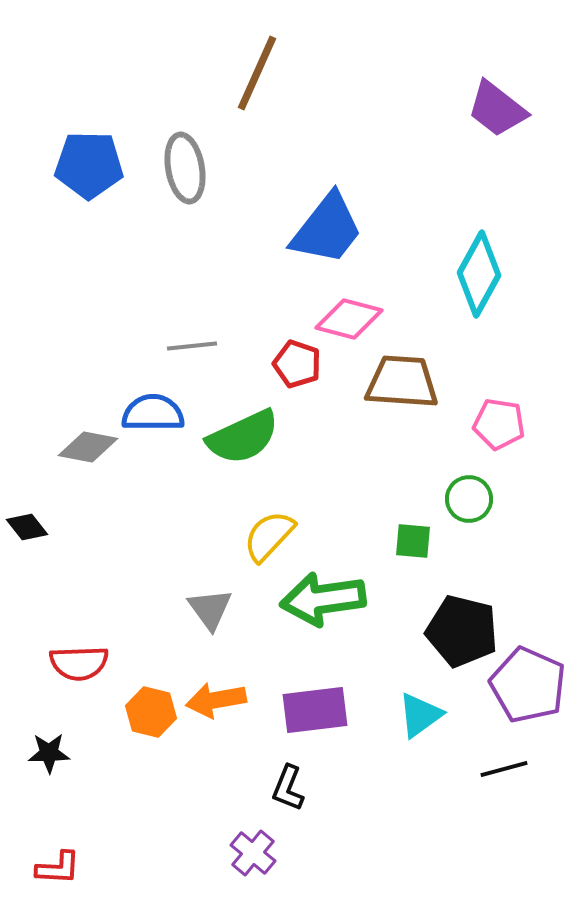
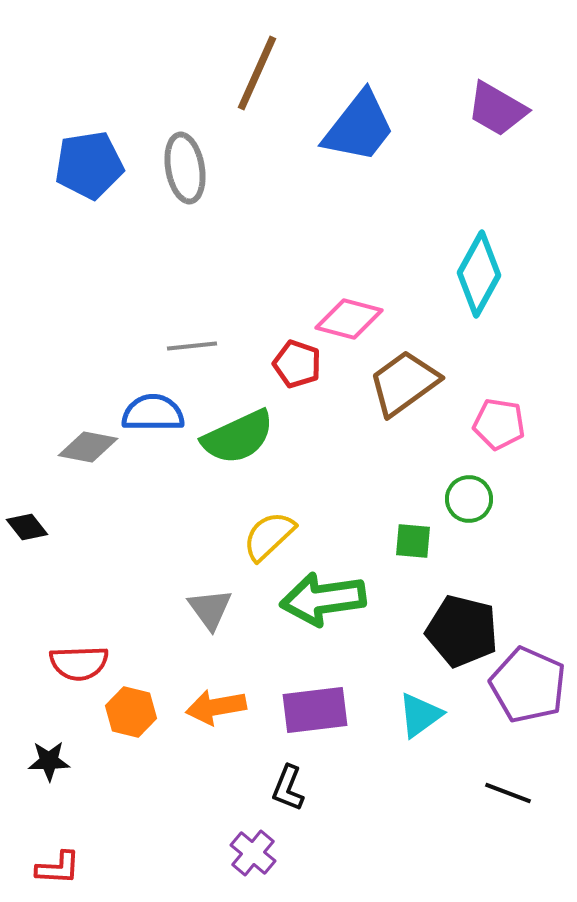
purple trapezoid: rotated 8 degrees counterclockwise
blue pentagon: rotated 10 degrees counterclockwise
blue trapezoid: moved 32 px right, 102 px up
brown trapezoid: moved 2 px right, 1 px down; rotated 40 degrees counterclockwise
green semicircle: moved 5 px left
yellow semicircle: rotated 4 degrees clockwise
orange arrow: moved 7 px down
orange hexagon: moved 20 px left
black star: moved 8 px down
black line: moved 4 px right, 24 px down; rotated 36 degrees clockwise
